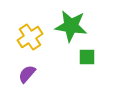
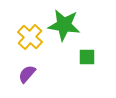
green star: moved 7 px left, 1 px up
yellow cross: rotated 15 degrees counterclockwise
